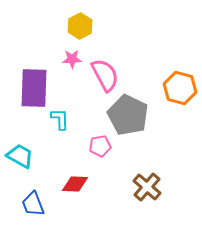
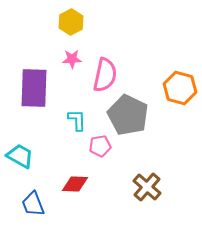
yellow hexagon: moved 9 px left, 4 px up
pink semicircle: rotated 40 degrees clockwise
cyan L-shape: moved 17 px right, 1 px down
